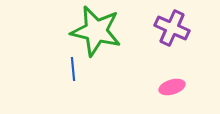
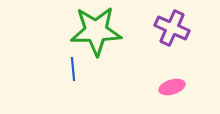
green star: rotated 15 degrees counterclockwise
